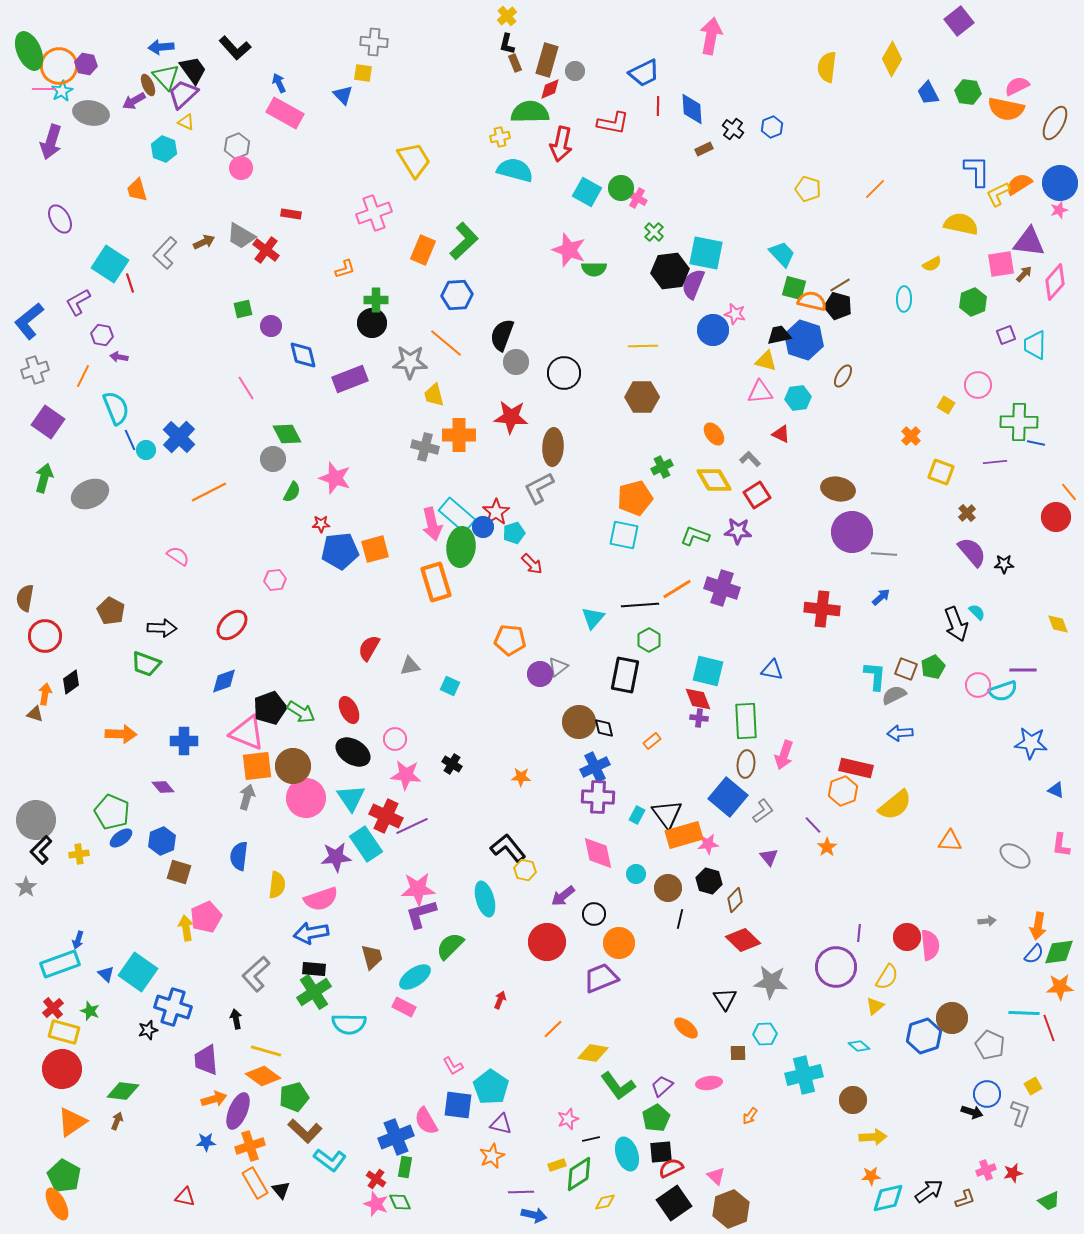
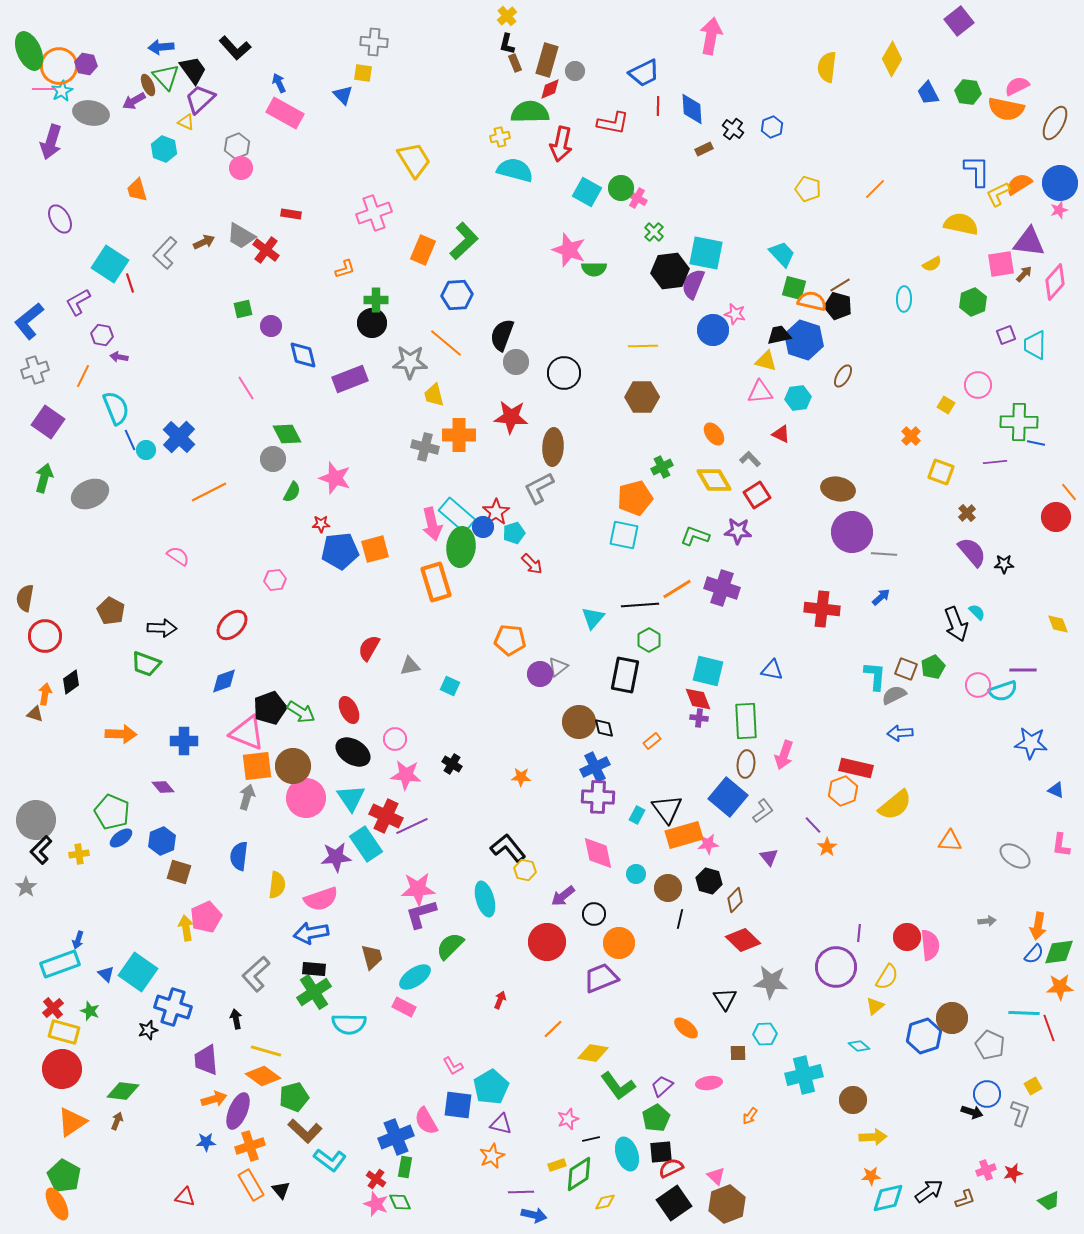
purple trapezoid at (183, 94): moved 17 px right, 5 px down
black triangle at (667, 814): moved 5 px up
cyan pentagon at (491, 1087): rotated 8 degrees clockwise
orange rectangle at (255, 1183): moved 4 px left, 2 px down
brown hexagon at (731, 1209): moved 4 px left, 5 px up
